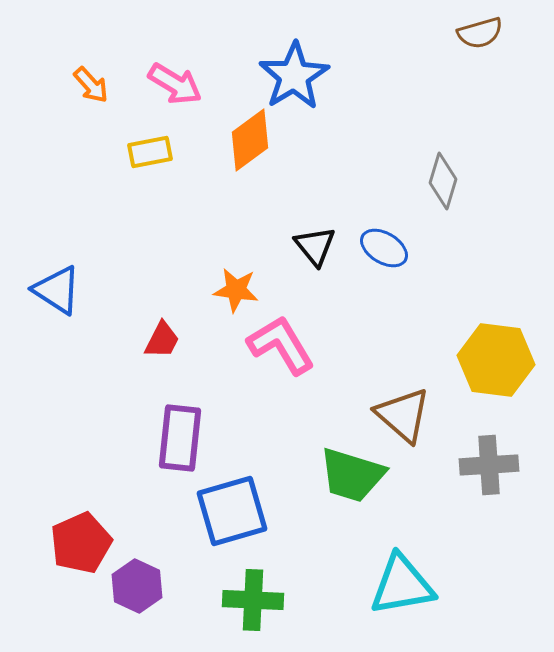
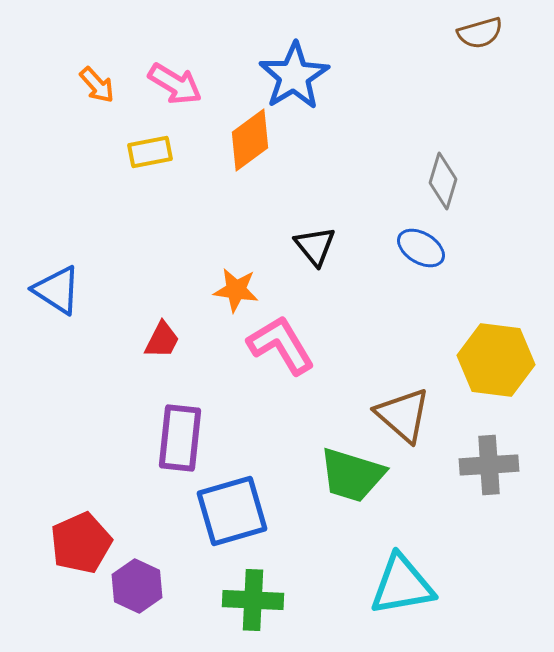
orange arrow: moved 6 px right
blue ellipse: moved 37 px right
